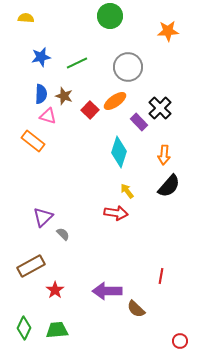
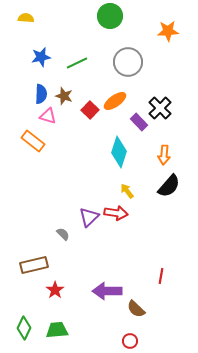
gray circle: moved 5 px up
purple triangle: moved 46 px right
brown rectangle: moved 3 px right, 1 px up; rotated 16 degrees clockwise
red circle: moved 50 px left
